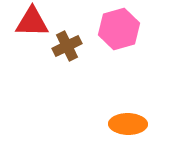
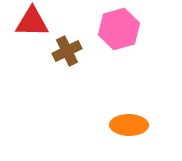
brown cross: moved 5 px down
orange ellipse: moved 1 px right, 1 px down
